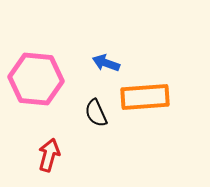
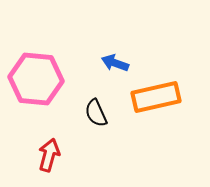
blue arrow: moved 9 px right
orange rectangle: moved 11 px right; rotated 9 degrees counterclockwise
